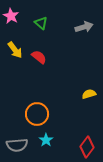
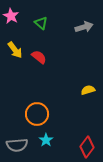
yellow semicircle: moved 1 px left, 4 px up
